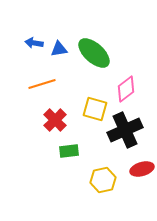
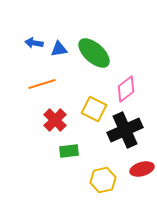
yellow square: moved 1 px left; rotated 10 degrees clockwise
